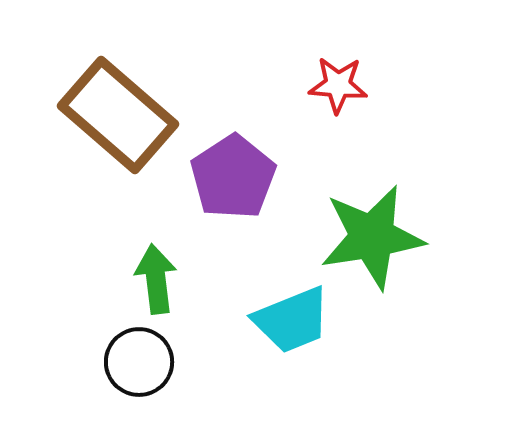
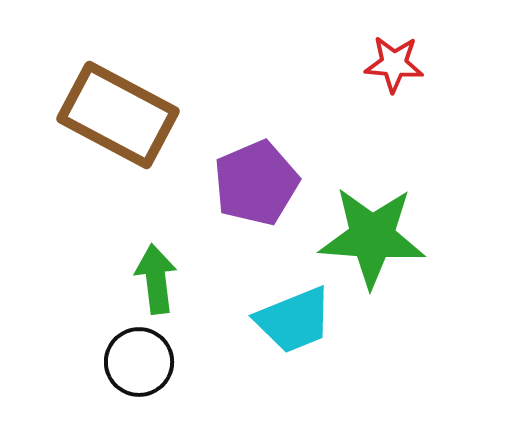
red star: moved 56 px right, 21 px up
brown rectangle: rotated 13 degrees counterclockwise
purple pentagon: moved 23 px right, 6 px down; rotated 10 degrees clockwise
green star: rotated 13 degrees clockwise
cyan trapezoid: moved 2 px right
